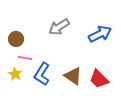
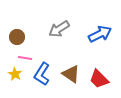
gray arrow: moved 2 px down
brown circle: moved 1 px right, 2 px up
brown triangle: moved 2 px left, 2 px up
